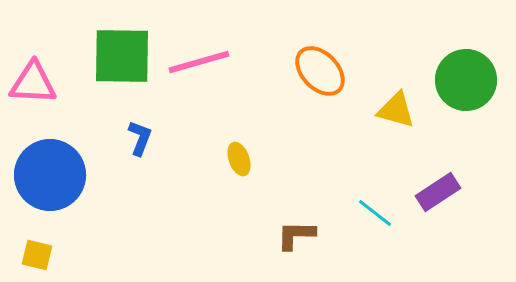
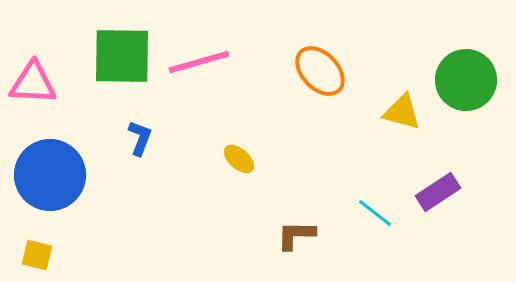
yellow triangle: moved 6 px right, 2 px down
yellow ellipse: rotated 28 degrees counterclockwise
